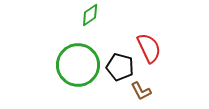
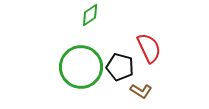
green circle: moved 3 px right, 2 px down
brown L-shape: rotated 30 degrees counterclockwise
